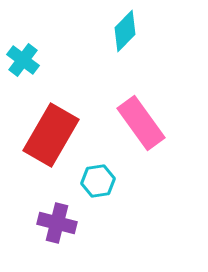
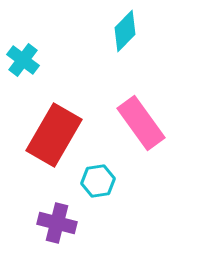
red rectangle: moved 3 px right
